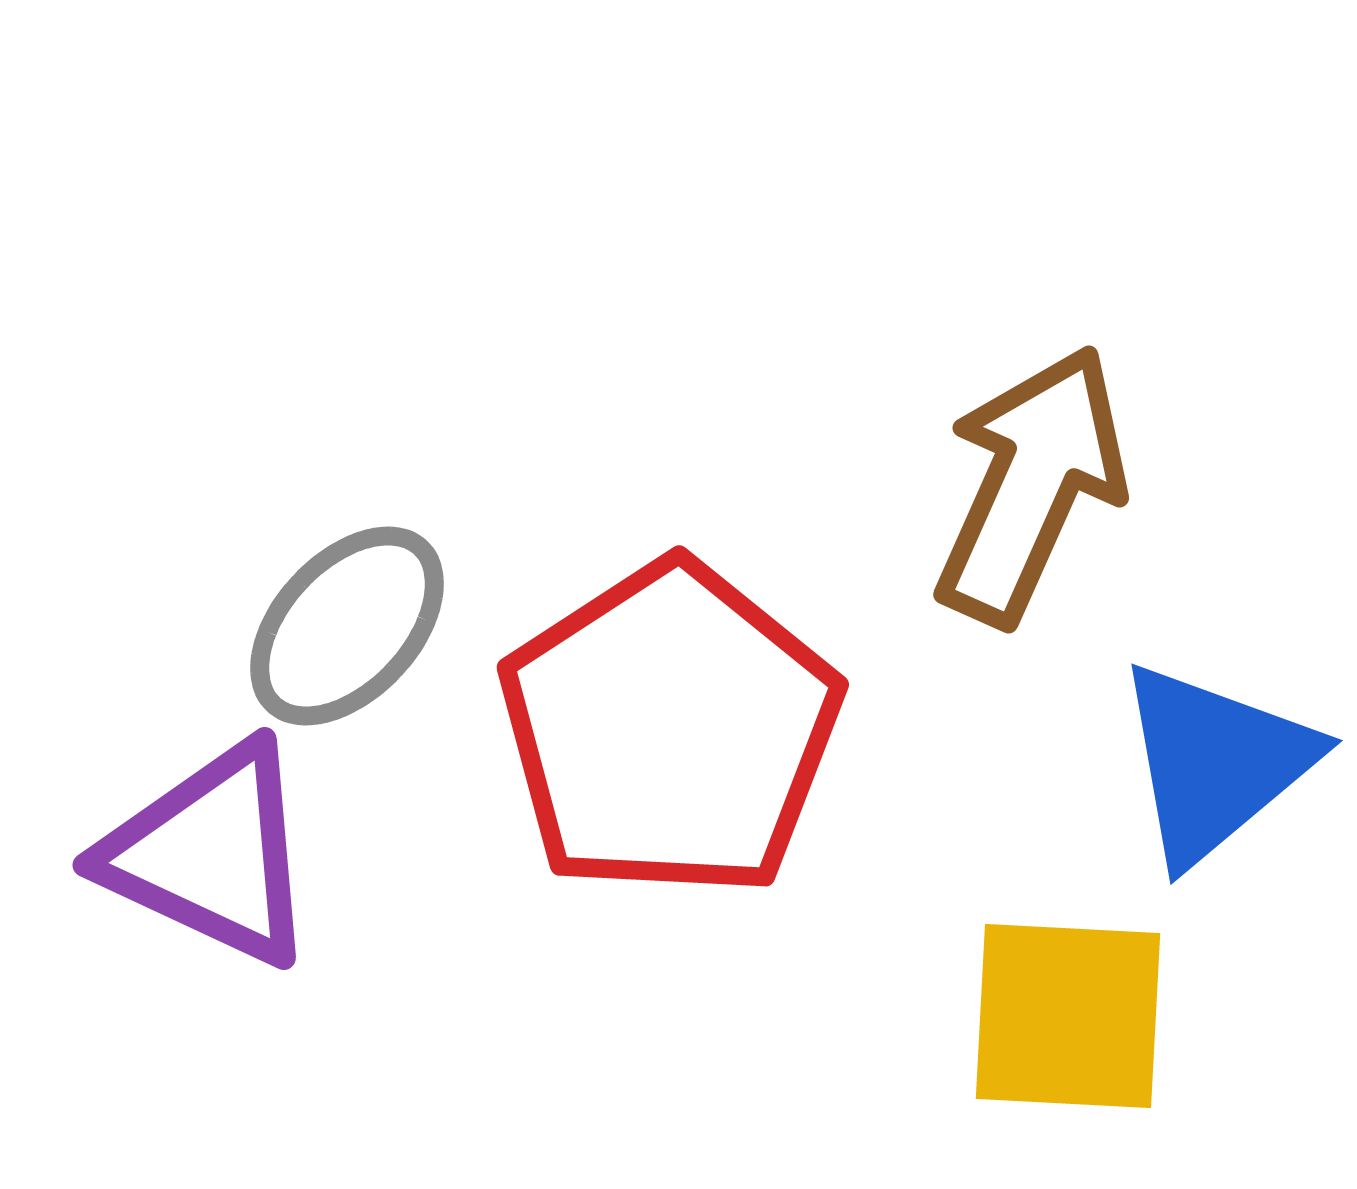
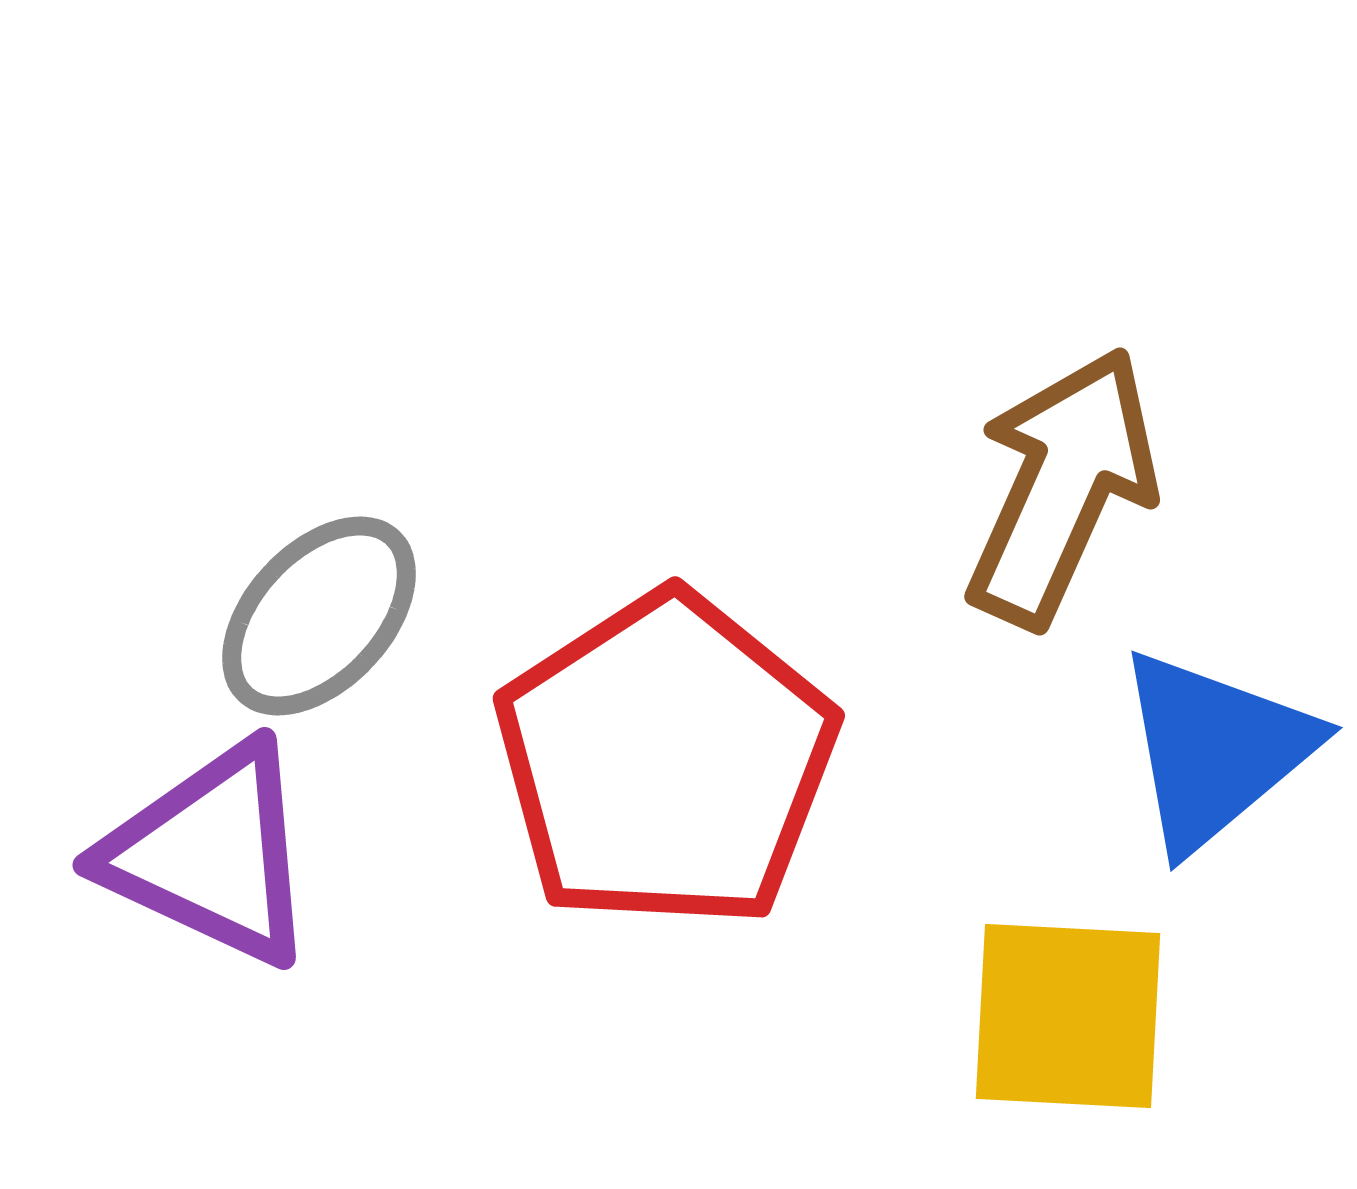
brown arrow: moved 31 px right, 2 px down
gray ellipse: moved 28 px left, 10 px up
red pentagon: moved 4 px left, 31 px down
blue triangle: moved 13 px up
